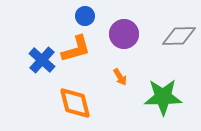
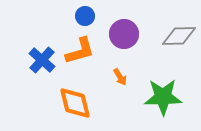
orange L-shape: moved 4 px right, 2 px down
